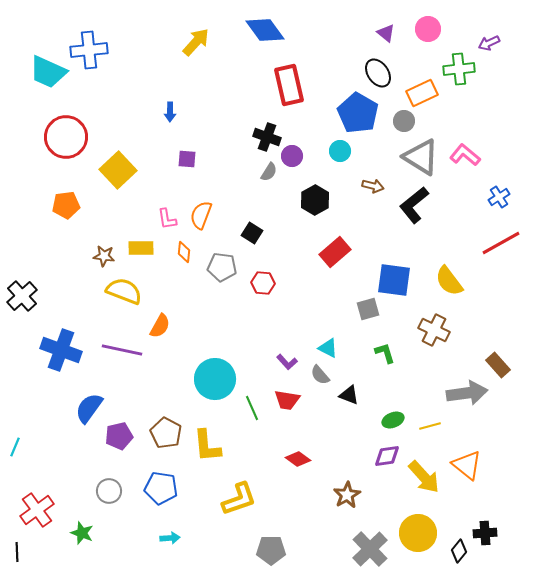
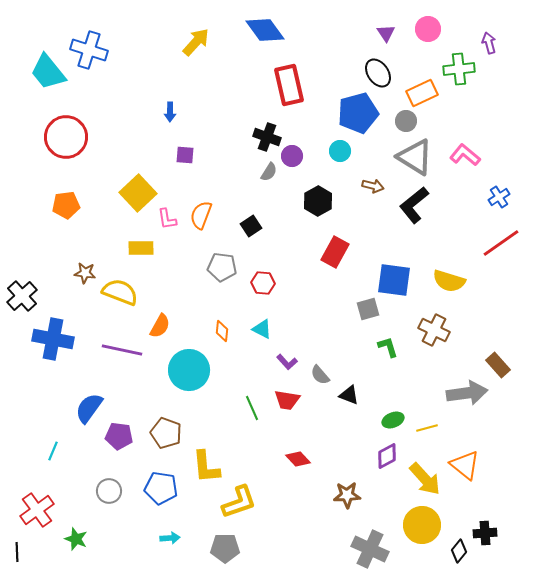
purple triangle at (386, 33): rotated 18 degrees clockwise
purple arrow at (489, 43): rotated 100 degrees clockwise
blue cross at (89, 50): rotated 24 degrees clockwise
cyan trapezoid at (48, 72): rotated 27 degrees clockwise
blue pentagon at (358, 113): rotated 27 degrees clockwise
gray circle at (404, 121): moved 2 px right
gray triangle at (421, 157): moved 6 px left
purple square at (187, 159): moved 2 px left, 4 px up
yellow square at (118, 170): moved 20 px right, 23 px down
black hexagon at (315, 200): moved 3 px right, 1 px down
black square at (252, 233): moved 1 px left, 7 px up; rotated 25 degrees clockwise
red line at (501, 243): rotated 6 degrees counterclockwise
orange diamond at (184, 252): moved 38 px right, 79 px down
red rectangle at (335, 252): rotated 20 degrees counterclockwise
brown star at (104, 256): moved 19 px left, 17 px down
yellow semicircle at (449, 281): rotated 36 degrees counterclockwise
yellow semicircle at (124, 291): moved 4 px left, 1 px down
cyan triangle at (328, 348): moved 66 px left, 19 px up
blue cross at (61, 350): moved 8 px left, 11 px up; rotated 9 degrees counterclockwise
green L-shape at (385, 353): moved 3 px right, 6 px up
cyan circle at (215, 379): moved 26 px left, 9 px up
yellow line at (430, 426): moved 3 px left, 2 px down
brown pentagon at (166, 433): rotated 8 degrees counterclockwise
purple pentagon at (119, 436): rotated 20 degrees clockwise
yellow L-shape at (207, 446): moved 1 px left, 21 px down
cyan line at (15, 447): moved 38 px right, 4 px down
purple diamond at (387, 456): rotated 20 degrees counterclockwise
red diamond at (298, 459): rotated 10 degrees clockwise
orange triangle at (467, 465): moved 2 px left
yellow arrow at (424, 477): moved 1 px right, 2 px down
brown star at (347, 495): rotated 28 degrees clockwise
yellow L-shape at (239, 499): moved 3 px down
green star at (82, 533): moved 6 px left, 6 px down
yellow circle at (418, 533): moved 4 px right, 8 px up
gray cross at (370, 549): rotated 21 degrees counterclockwise
gray pentagon at (271, 550): moved 46 px left, 2 px up
